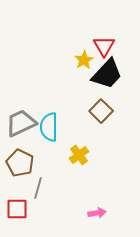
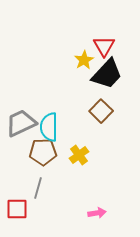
brown pentagon: moved 23 px right, 11 px up; rotated 28 degrees counterclockwise
